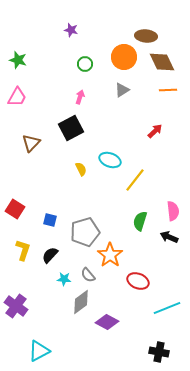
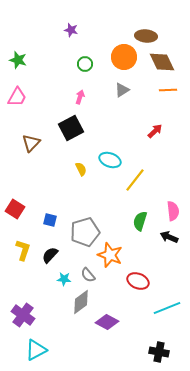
orange star: rotated 15 degrees counterclockwise
purple cross: moved 7 px right, 9 px down
cyan triangle: moved 3 px left, 1 px up
